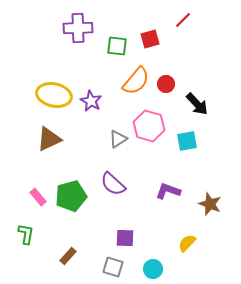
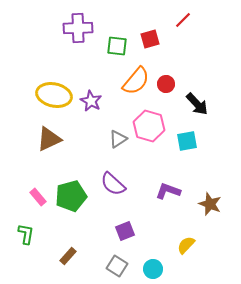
purple square: moved 7 px up; rotated 24 degrees counterclockwise
yellow semicircle: moved 1 px left, 2 px down
gray square: moved 4 px right, 1 px up; rotated 15 degrees clockwise
